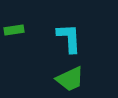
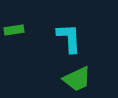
green trapezoid: moved 7 px right
